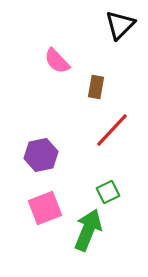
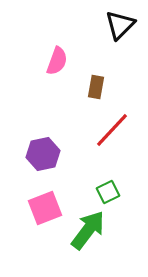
pink semicircle: rotated 116 degrees counterclockwise
purple hexagon: moved 2 px right, 1 px up
green arrow: rotated 15 degrees clockwise
